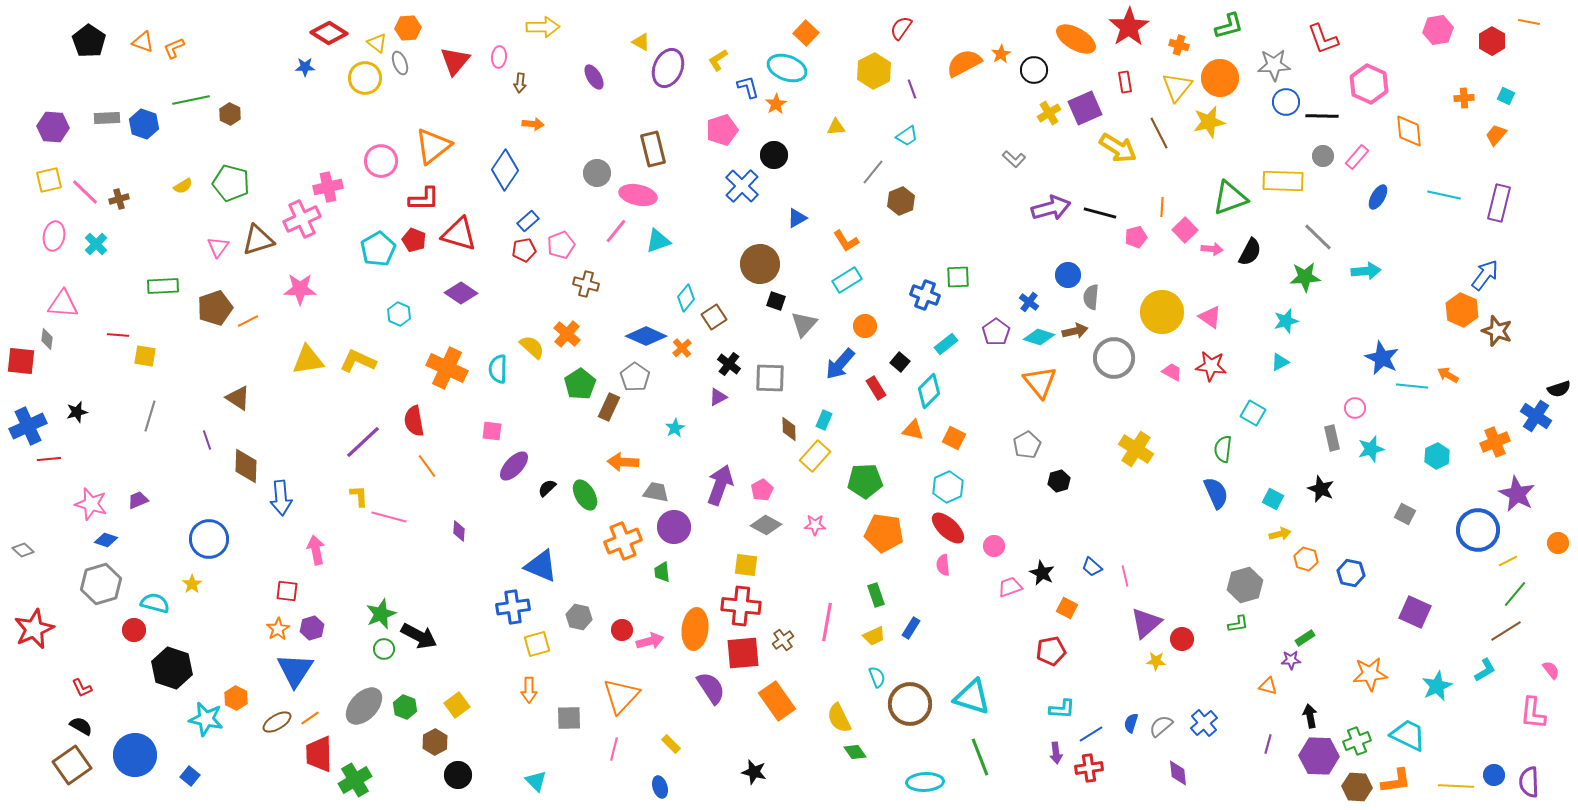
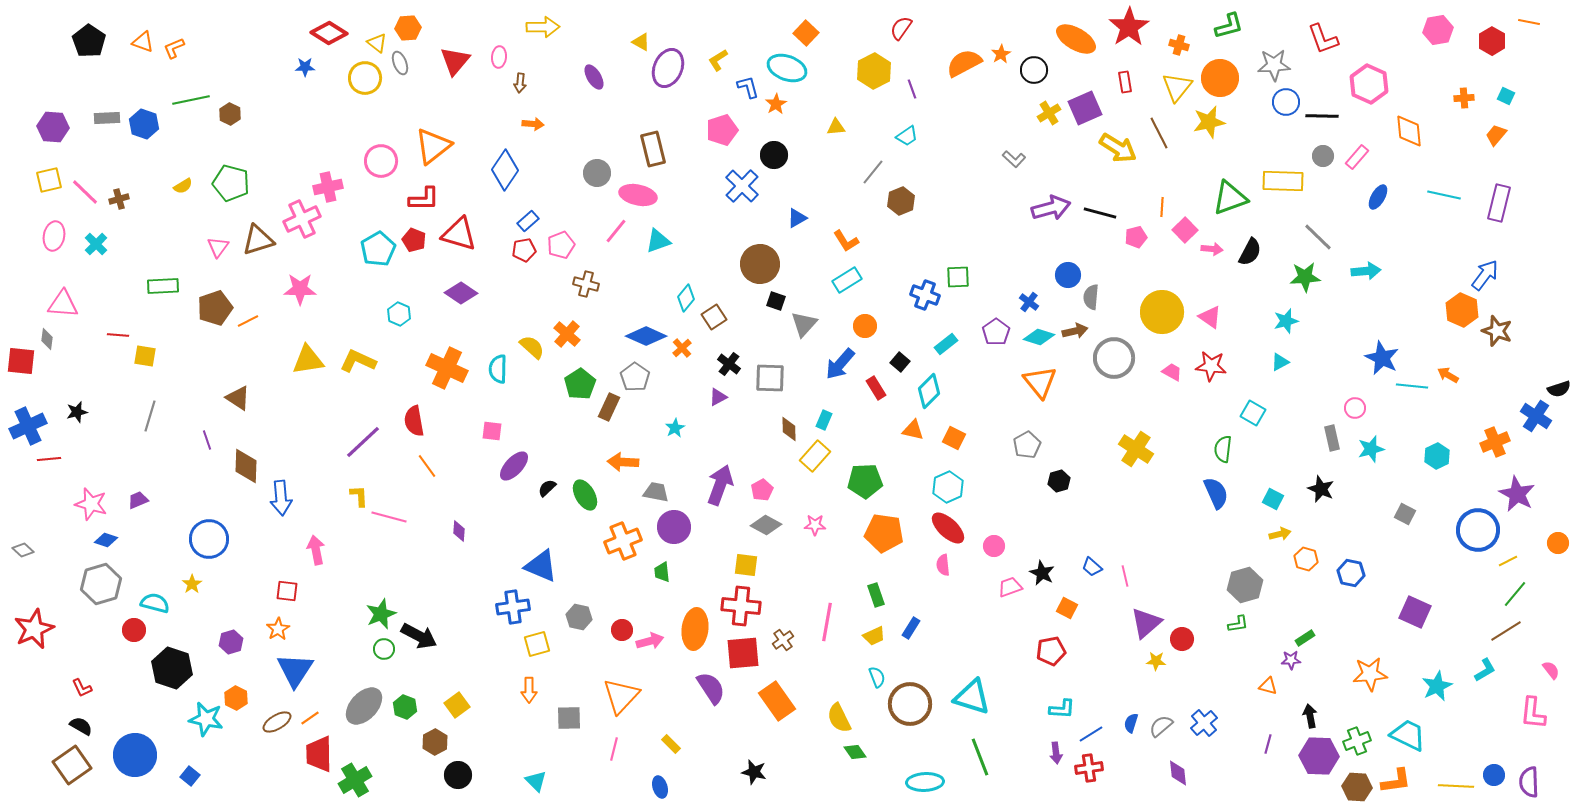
purple hexagon at (312, 628): moved 81 px left, 14 px down
